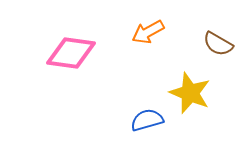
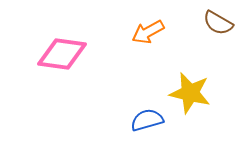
brown semicircle: moved 21 px up
pink diamond: moved 9 px left, 1 px down
yellow star: rotated 9 degrees counterclockwise
